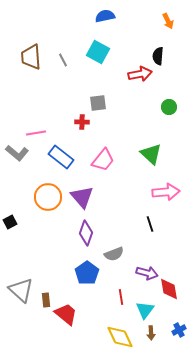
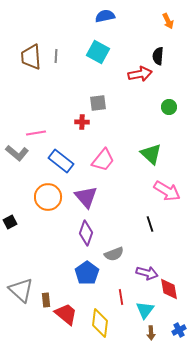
gray line: moved 7 px left, 4 px up; rotated 32 degrees clockwise
blue rectangle: moved 4 px down
pink arrow: moved 1 px right, 1 px up; rotated 36 degrees clockwise
purple triangle: moved 4 px right
yellow diamond: moved 20 px left, 14 px up; rotated 32 degrees clockwise
